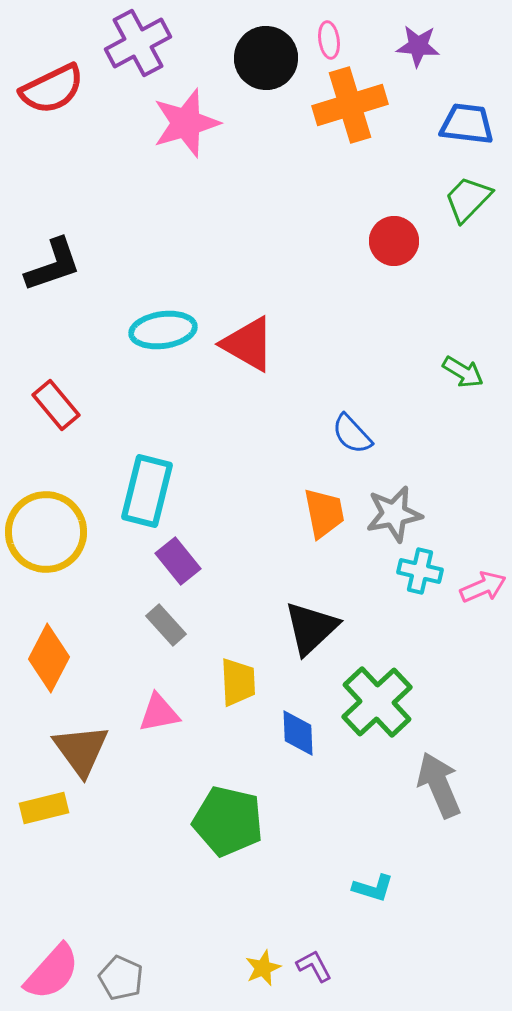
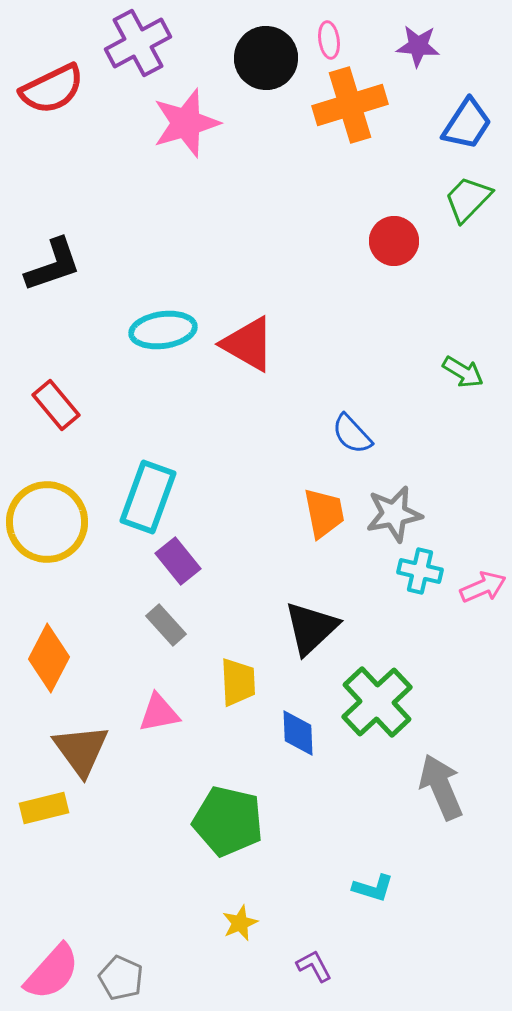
blue trapezoid: rotated 116 degrees clockwise
cyan rectangle: moved 1 px right, 6 px down; rotated 6 degrees clockwise
yellow circle: moved 1 px right, 10 px up
gray arrow: moved 2 px right, 2 px down
yellow star: moved 23 px left, 45 px up
